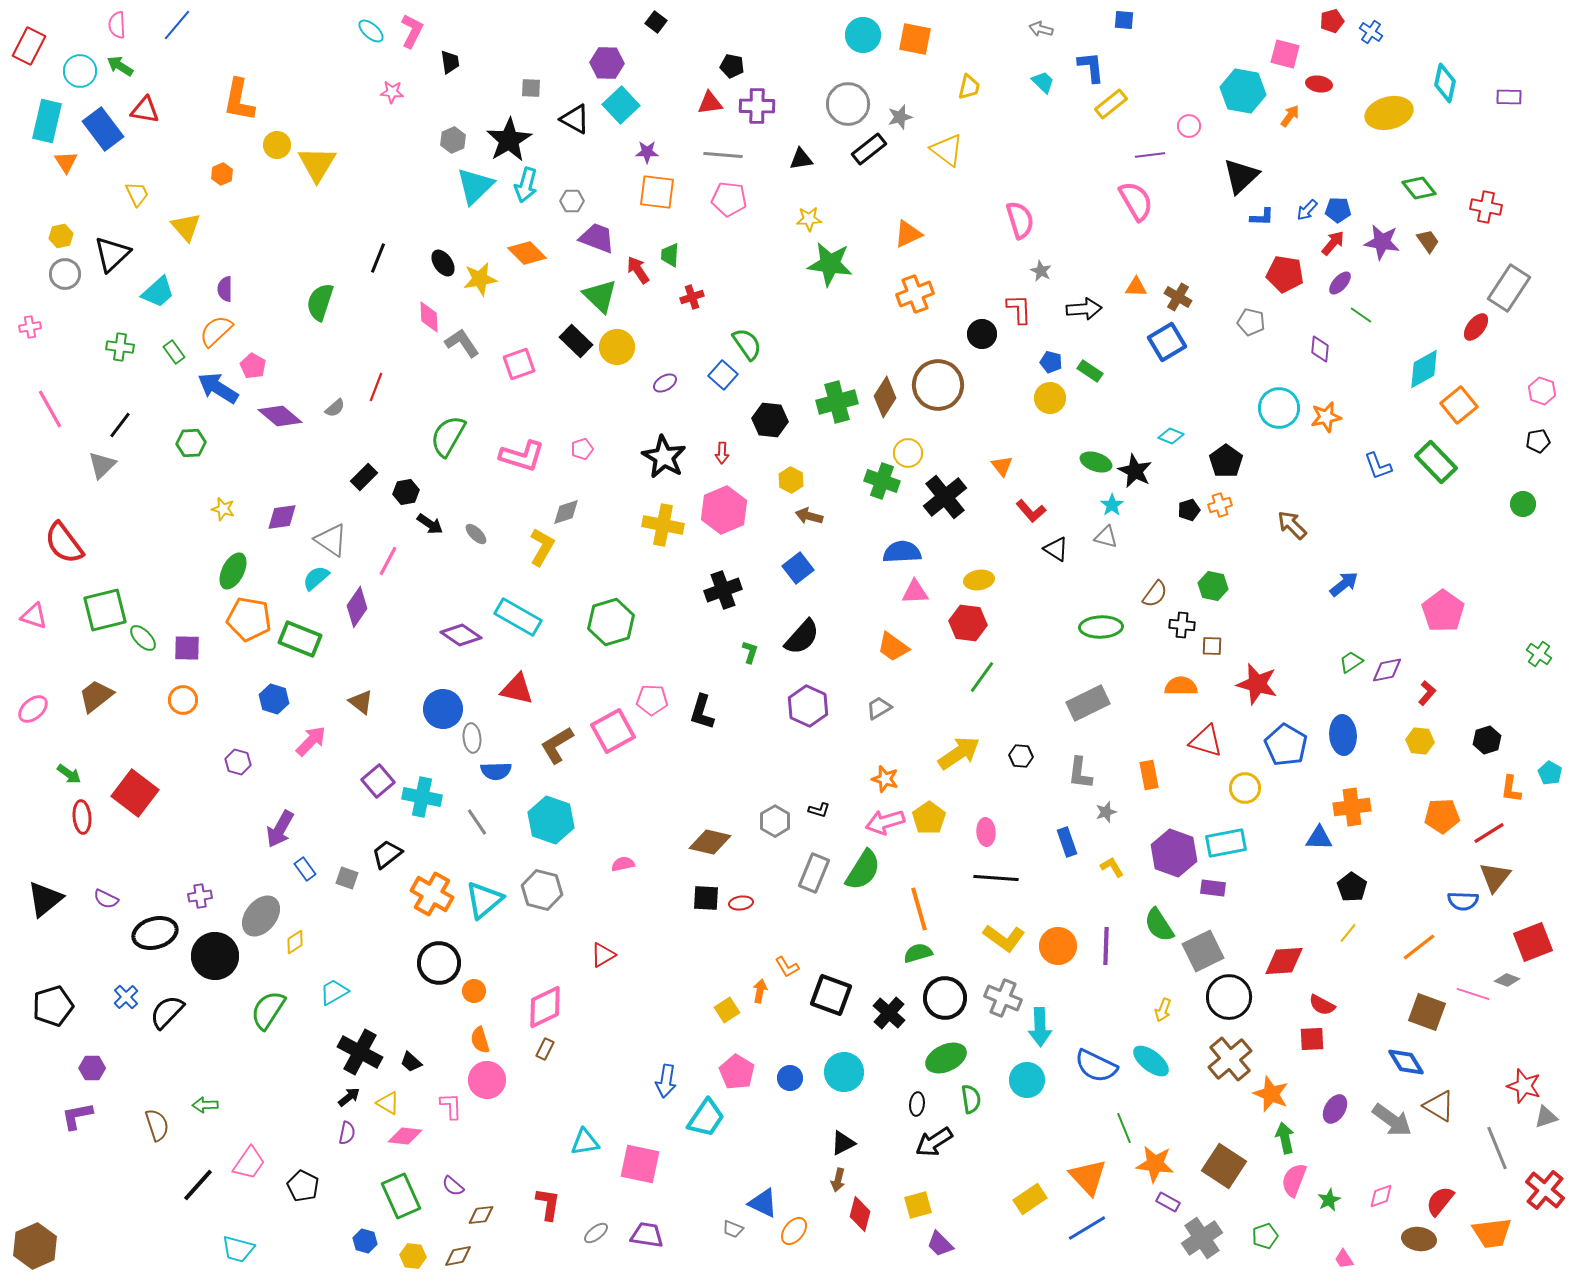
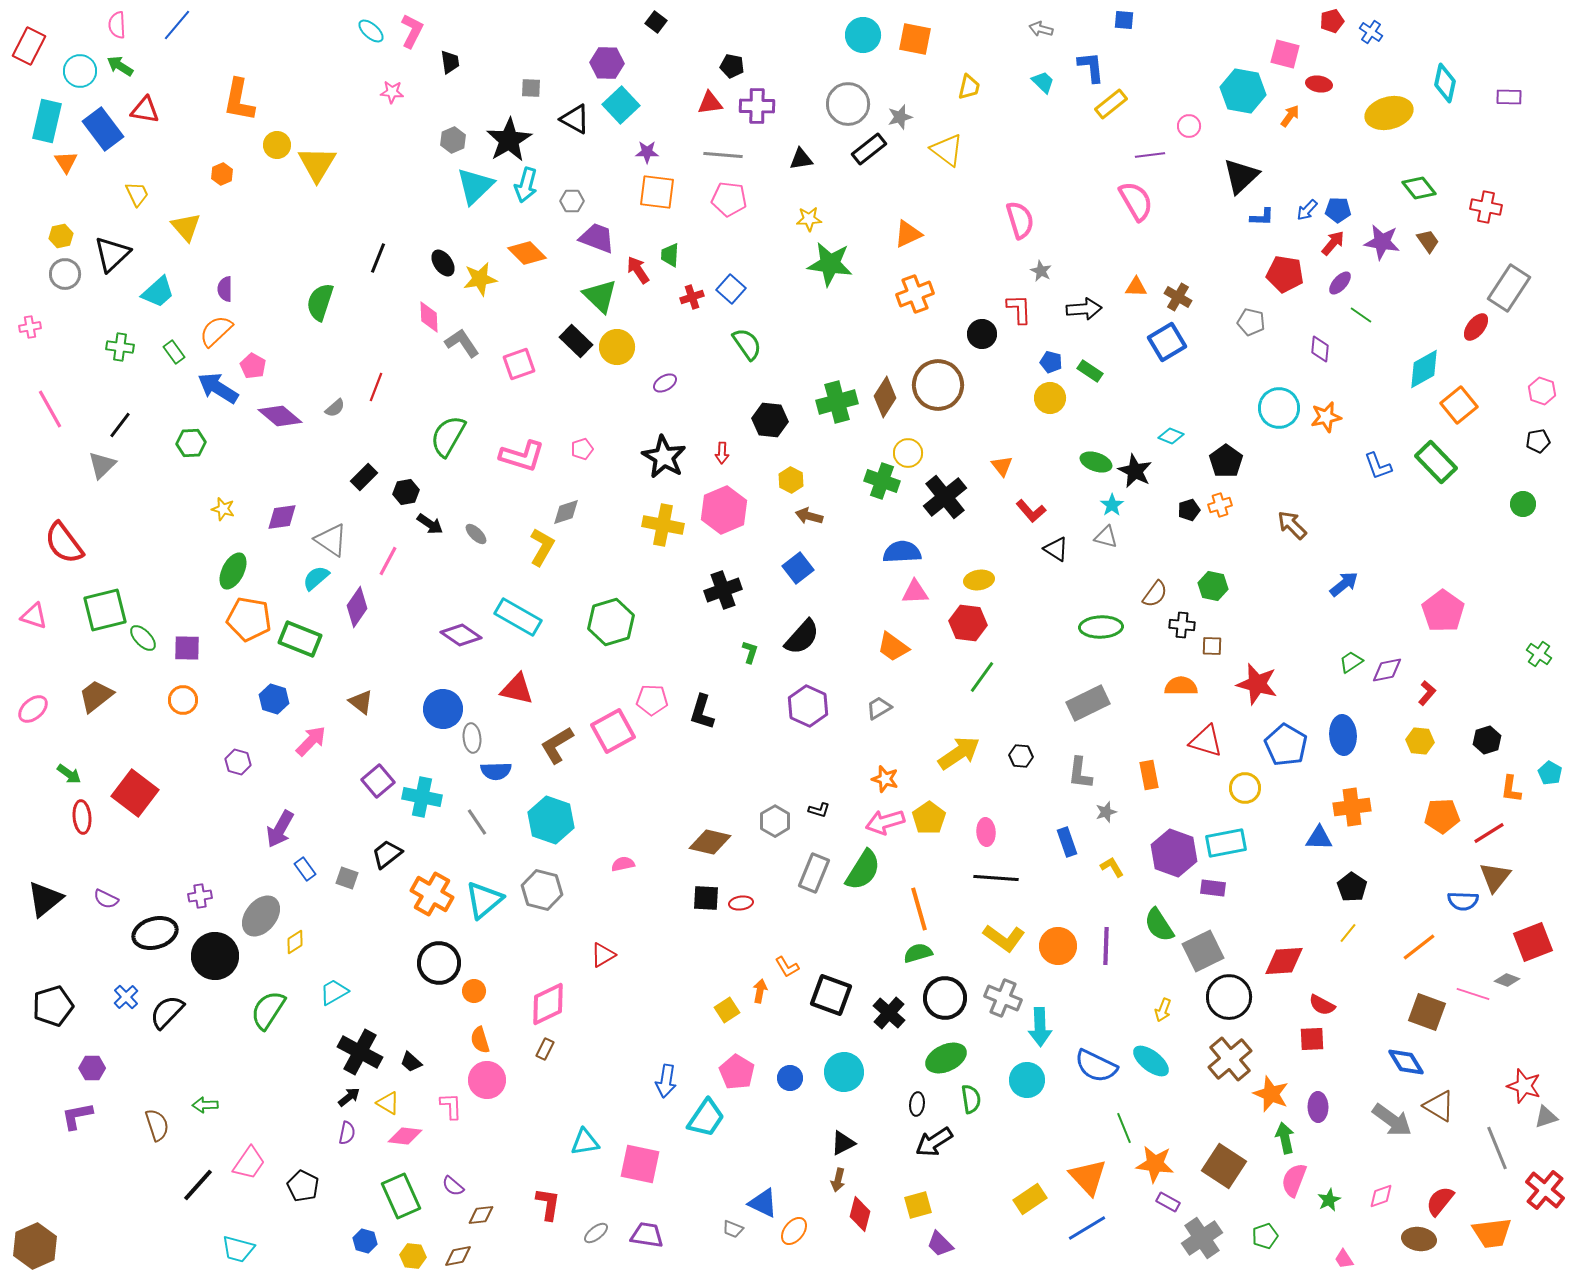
blue square at (723, 375): moved 8 px right, 86 px up
pink diamond at (545, 1007): moved 3 px right, 3 px up
purple ellipse at (1335, 1109): moved 17 px left, 2 px up; rotated 32 degrees counterclockwise
